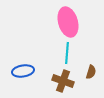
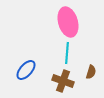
blue ellipse: moved 3 px right, 1 px up; rotated 40 degrees counterclockwise
